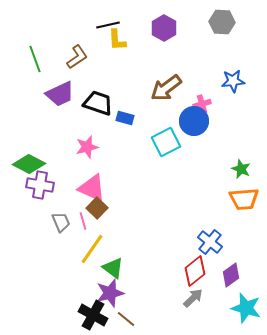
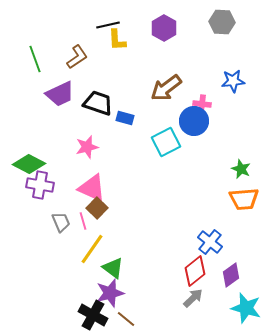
pink cross: rotated 24 degrees clockwise
